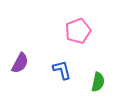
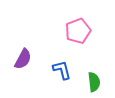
purple semicircle: moved 3 px right, 4 px up
green semicircle: moved 4 px left; rotated 18 degrees counterclockwise
